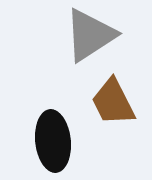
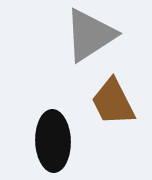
black ellipse: rotated 4 degrees clockwise
